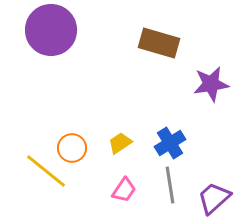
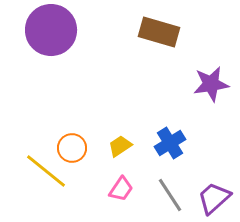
brown rectangle: moved 11 px up
yellow trapezoid: moved 3 px down
gray line: moved 10 px down; rotated 24 degrees counterclockwise
pink trapezoid: moved 3 px left, 1 px up
